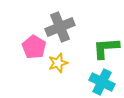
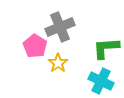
pink pentagon: moved 1 px right, 1 px up
yellow star: rotated 18 degrees counterclockwise
cyan cross: moved 1 px left, 1 px up
